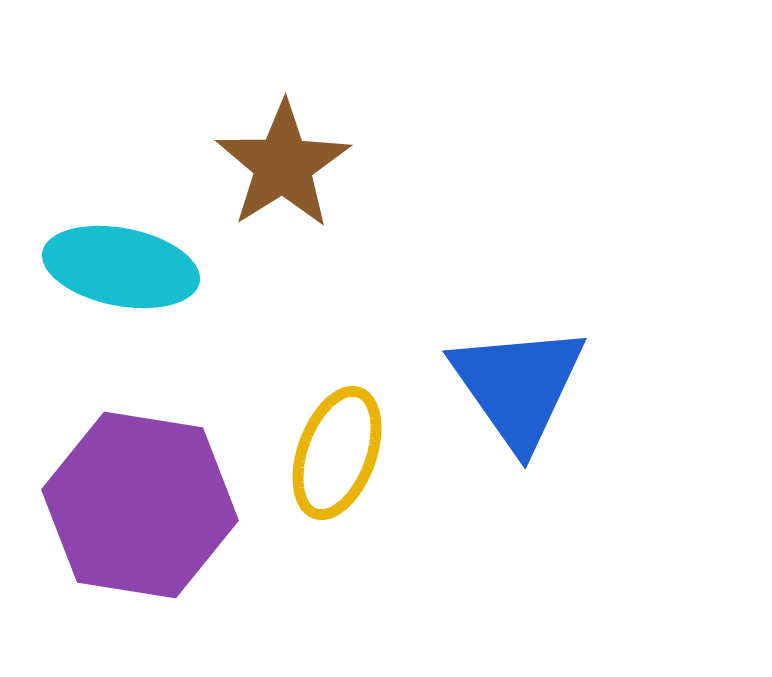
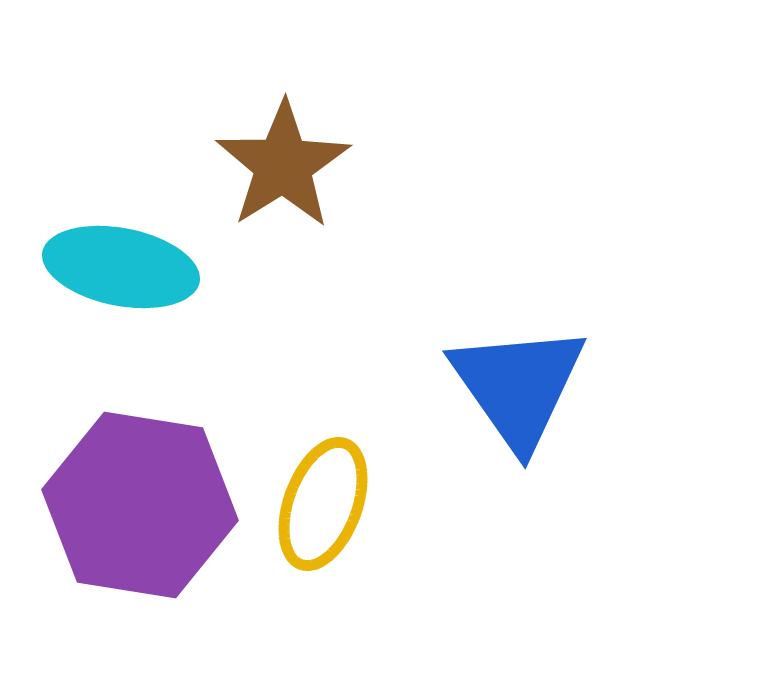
yellow ellipse: moved 14 px left, 51 px down
